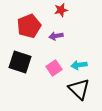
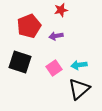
black triangle: rotated 35 degrees clockwise
